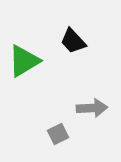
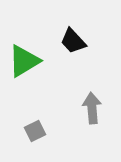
gray arrow: rotated 92 degrees counterclockwise
gray square: moved 23 px left, 3 px up
